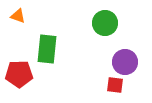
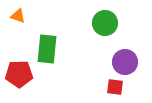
red square: moved 2 px down
